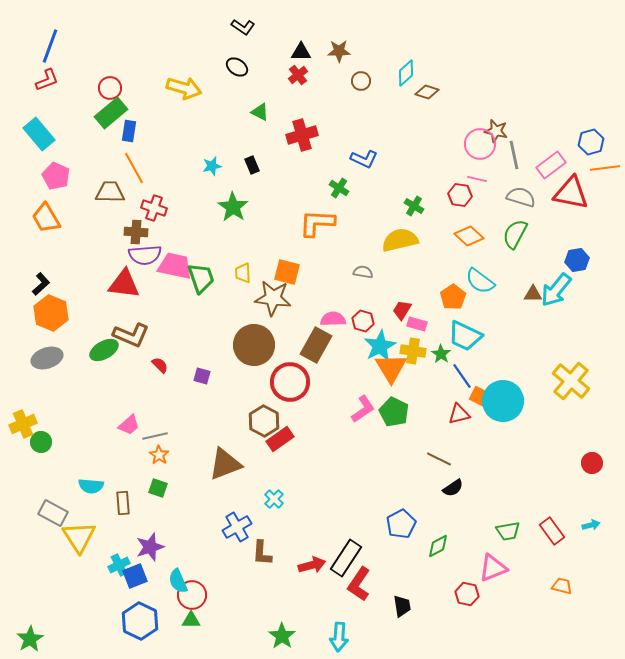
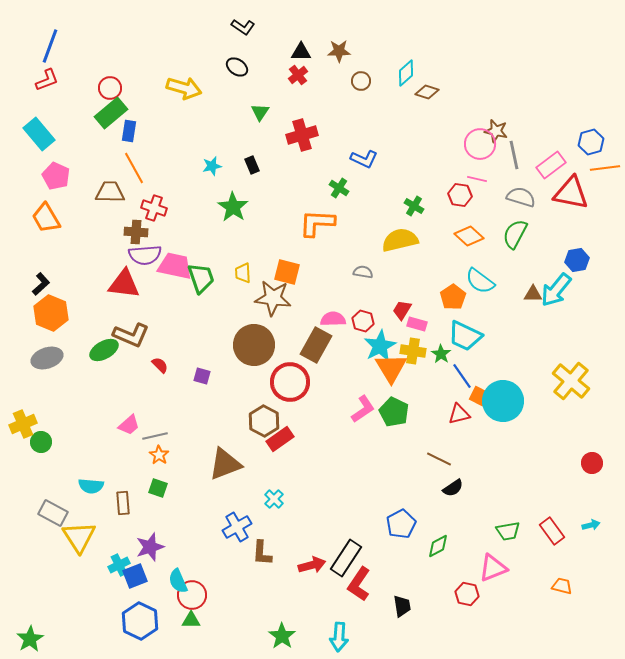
green triangle at (260, 112): rotated 36 degrees clockwise
